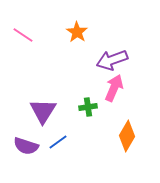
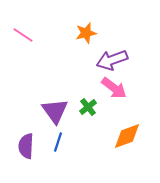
orange star: moved 9 px right, 1 px down; rotated 25 degrees clockwise
pink arrow: rotated 104 degrees clockwise
green cross: rotated 30 degrees counterclockwise
purple triangle: moved 12 px right; rotated 8 degrees counterclockwise
orange diamond: rotated 40 degrees clockwise
blue line: rotated 36 degrees counterclockwise
purple semicircle: rotated 75 degrees clockwise
